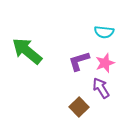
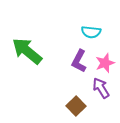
cyan semicircle: moved 13 px left
purple L-shape: rotated 45 degrees counterclockwise
brown square: moved 3 px left, 1 px up
